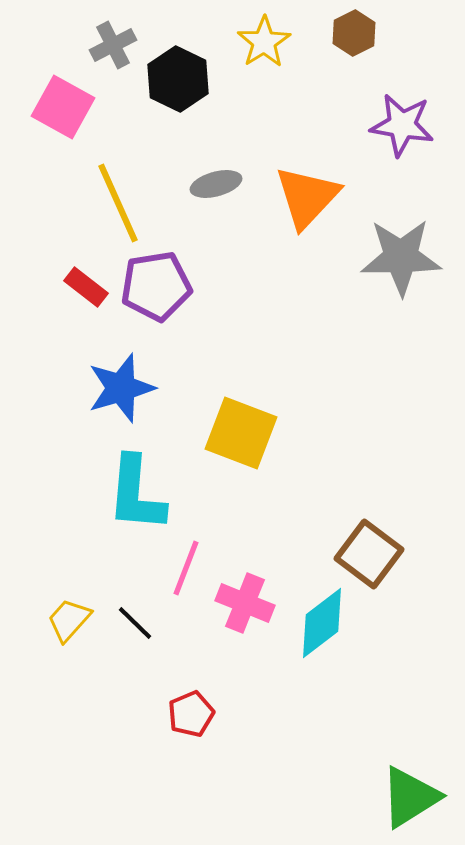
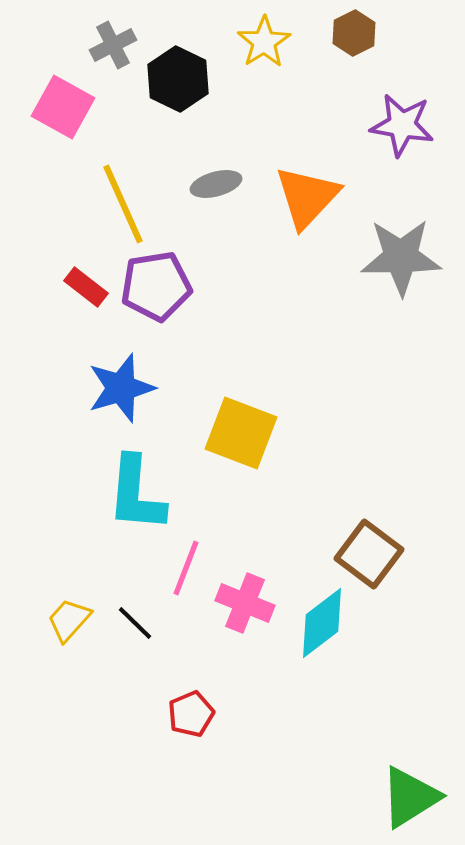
yellow line: moved 5 px right, 1 px down
